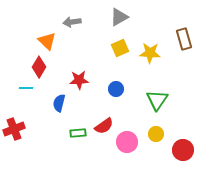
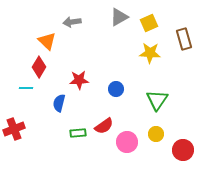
yellow square: moved 29 px right, 25 px up
